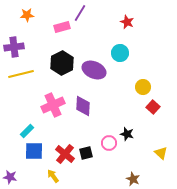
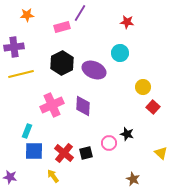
red star: rotated 16 degrees counterclockwise
pink cross: moved 1 px left
cyan rectangle: rotated 24 degrees counterclockwise
red cross: moved 1 px left, 1 px up
